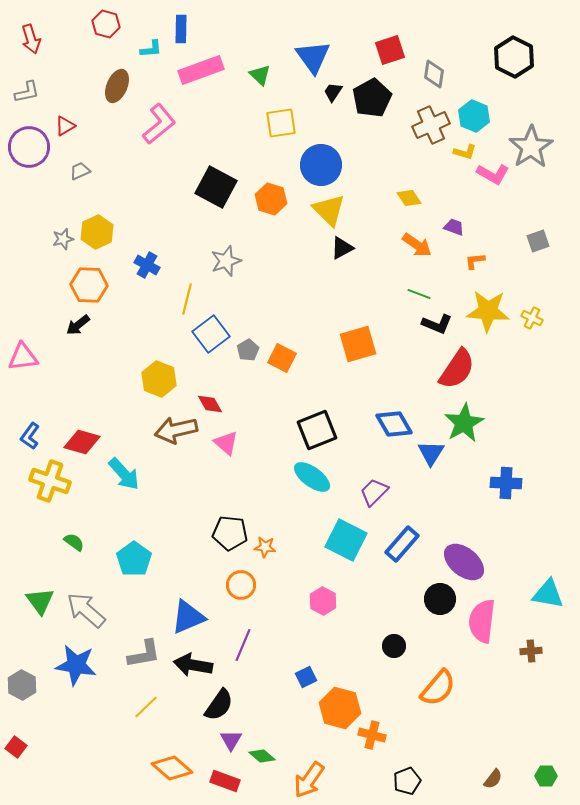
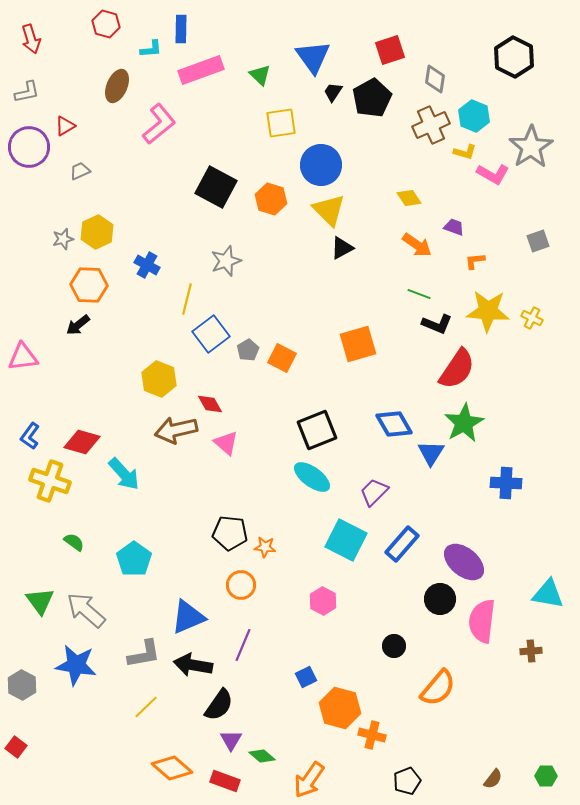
gray diamond at (434, 74): moved 1 px right, 5 px down
